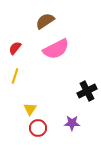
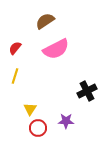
purple star: moved 6 px left, 2 px up
